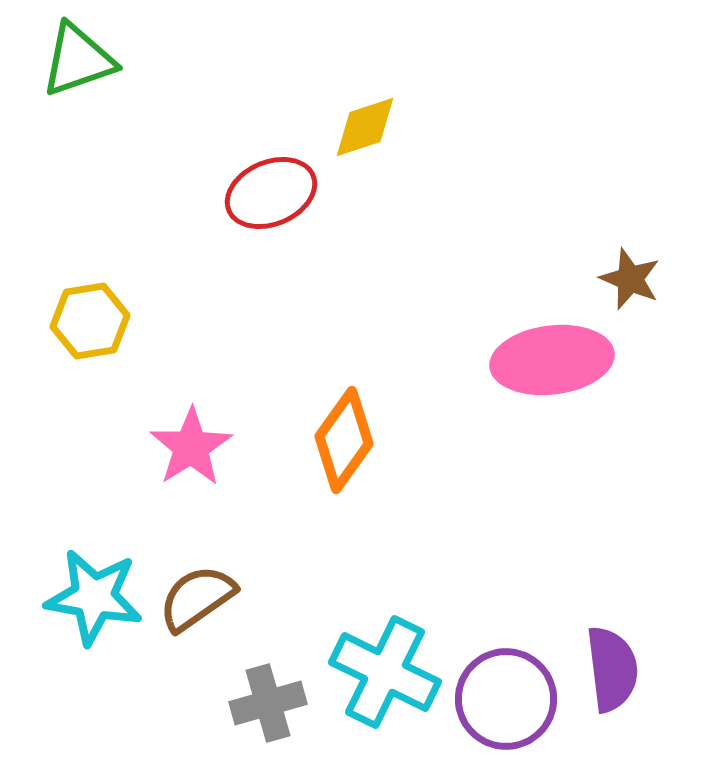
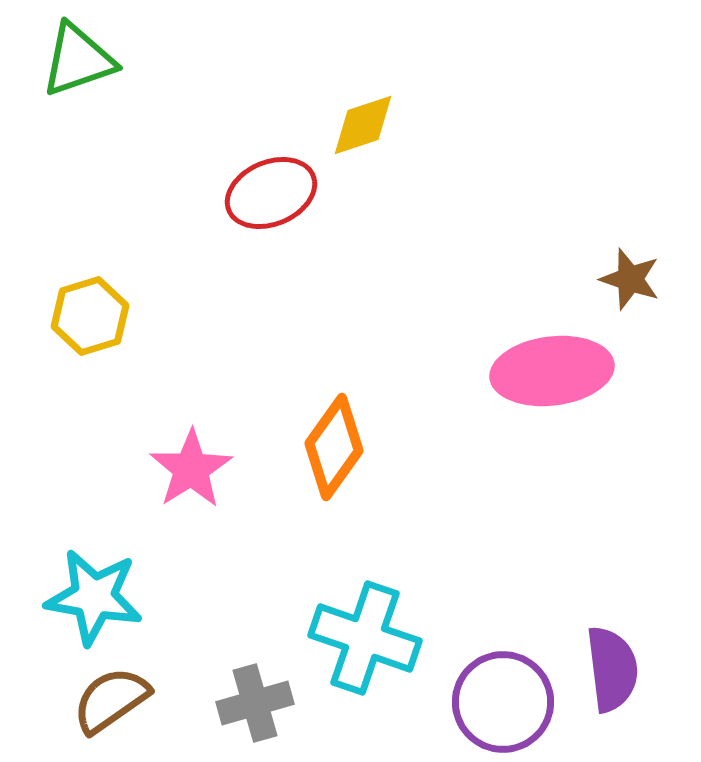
yellow diamond: moved 2 px left, 2 px up
brown star: rotated 4 degrees counterclockwise
yellow hexagon: moved 5 px up; rotated 8 degrees counterclockwise
pink ellipse: moved 11 px down
orange diamond: moved 10 px left, 7 px down
pink star: moved 22 px down
brown semicircle: moved 86 px left, 102 px down
cyan cross: moved 20 px left, 34 px up; rotated 7 degrees counterclockwise
purple circle: moved 3 px left, 3 px down
gray cross: moved 13 px left
